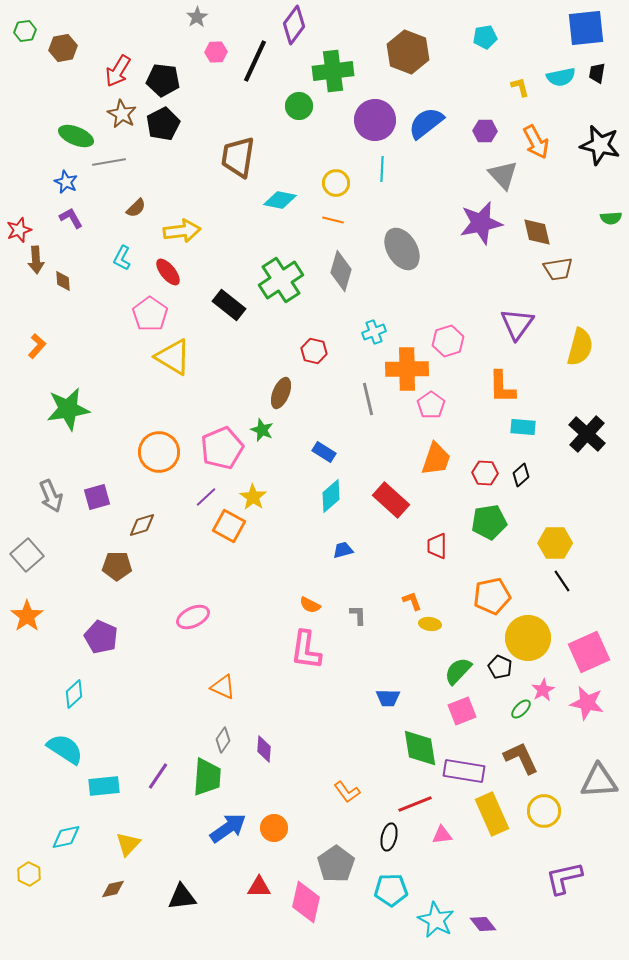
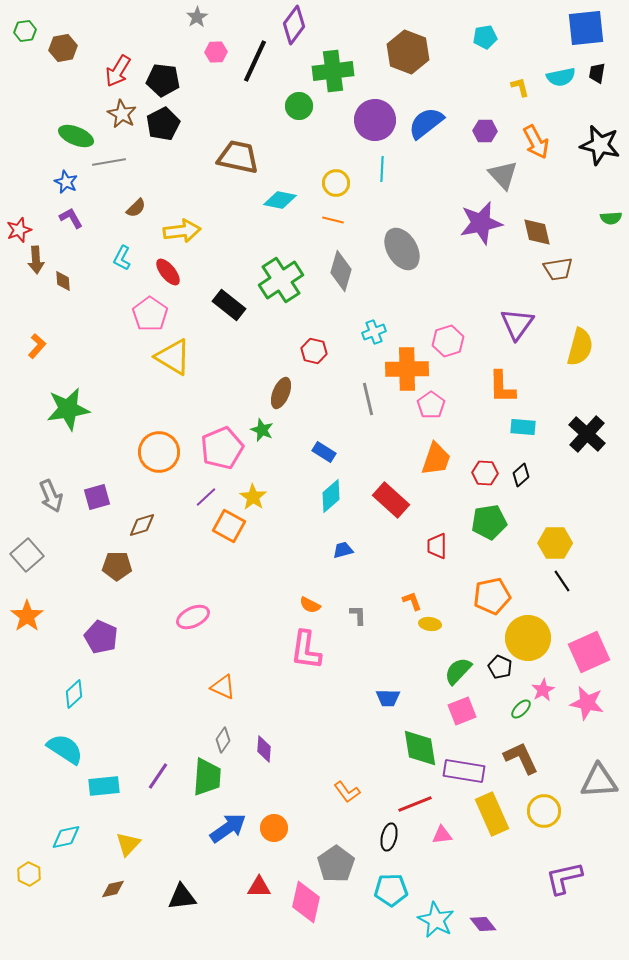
brown trapezoid at (238, 157): rotated 93 degrees clockwise
